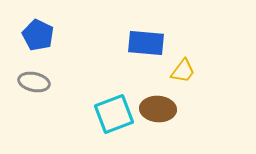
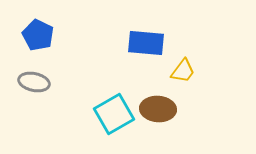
cyan square: rotated 9 degrees counterclockwise
